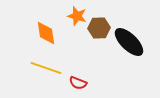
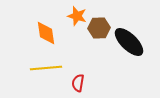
yellow line: rotated 24 degrees counterclockwise
red semicircle: rotated 78 degrees clockwise
